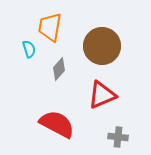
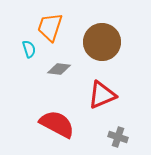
orange trapezoid: rotated 8 degrees clockwise
brown circle: moved 4 px up
gray diamond: rotated 55 degrees clockwise
gray cross: rotated 12 degrees clockwise
